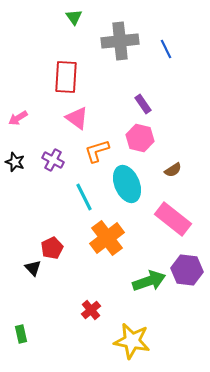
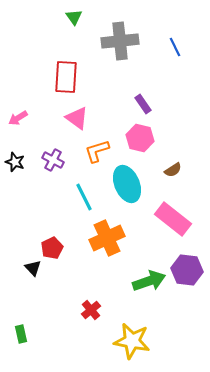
blue line: moved 9 px right, 2 px up
orange cross: rotated 12 degrees clockwise
